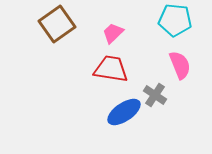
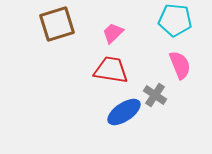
brown square: rotated 18 degrees clockwise
red trapezoid: moved 1 px down
